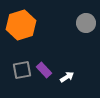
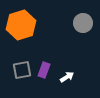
gray circle: moved 3 px left
purple rectangle: rotated 63 degrees clockwise
